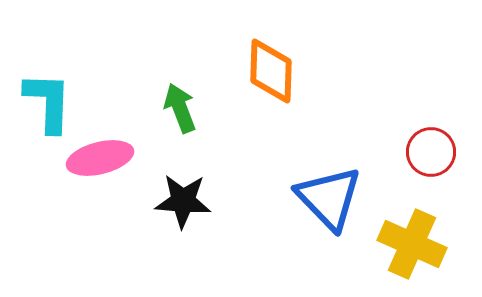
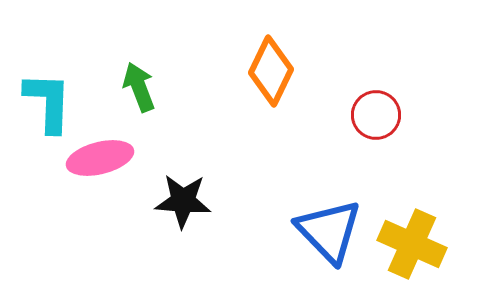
orange diamond: rotated 24 degrees clockwise
green arrow: moved 41 px left, 21 px up
red circle: moved 55 px left, 37 px up
blue triangle: moved 33 px down
